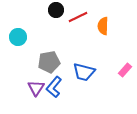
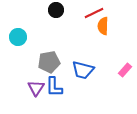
red line: moved 16 px right, 4 px up
blue trapezoid: moved 1 px left, 2 px up
blue L-shape: rotated 40 degrees counterclockwise
